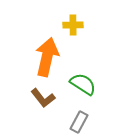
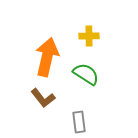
yellow cross: moved 16 px right, 11 px down
green semicircle: moved 3 px right, 10 px up
gray rectangle: rotated 35 degrees counterclockwise
